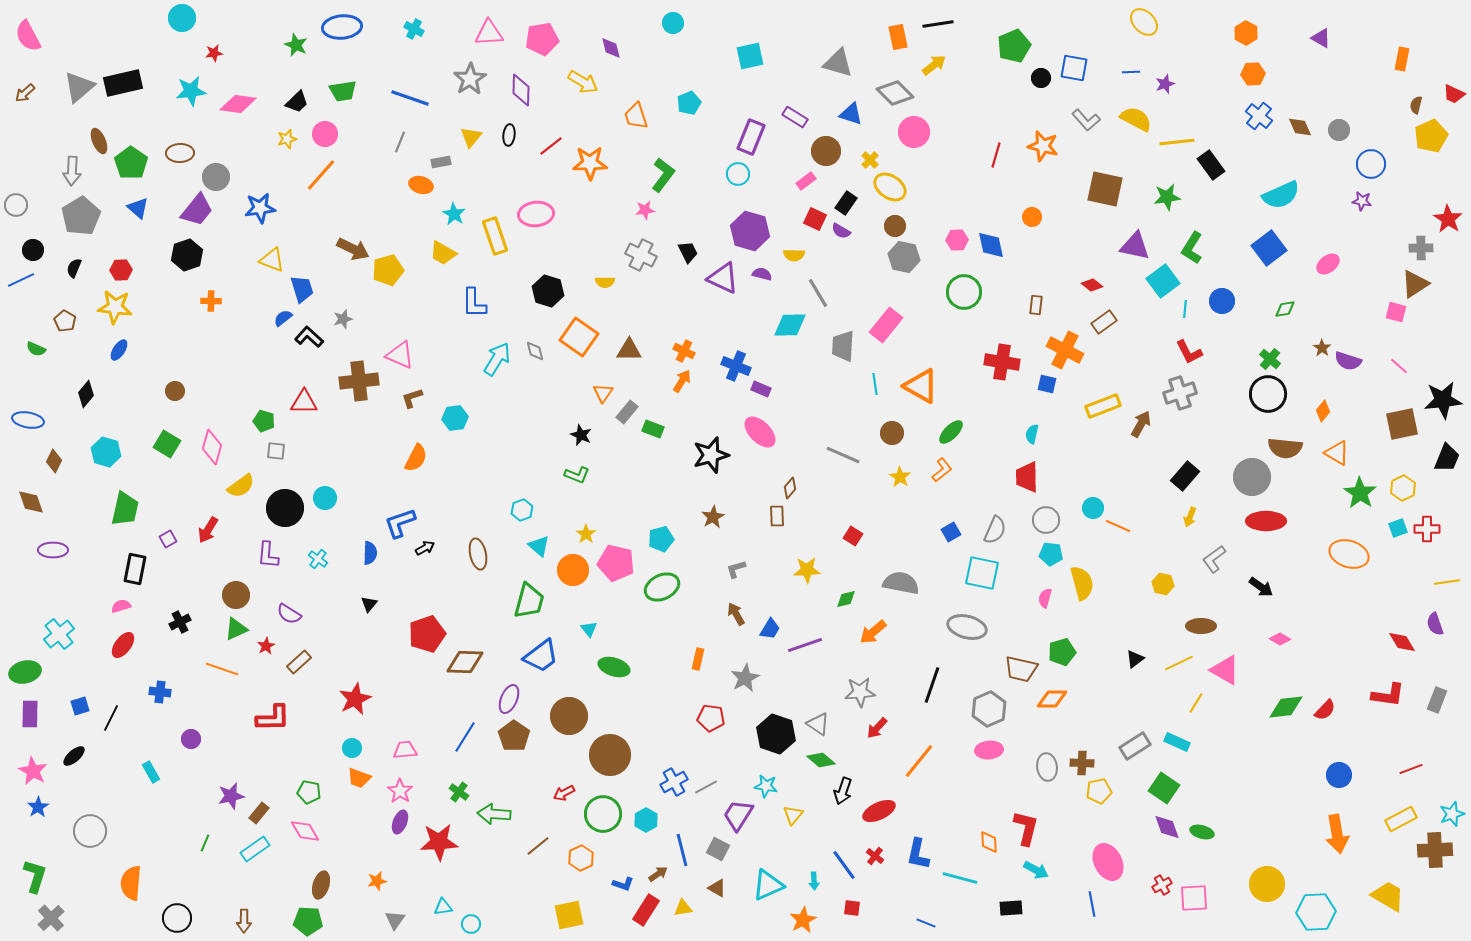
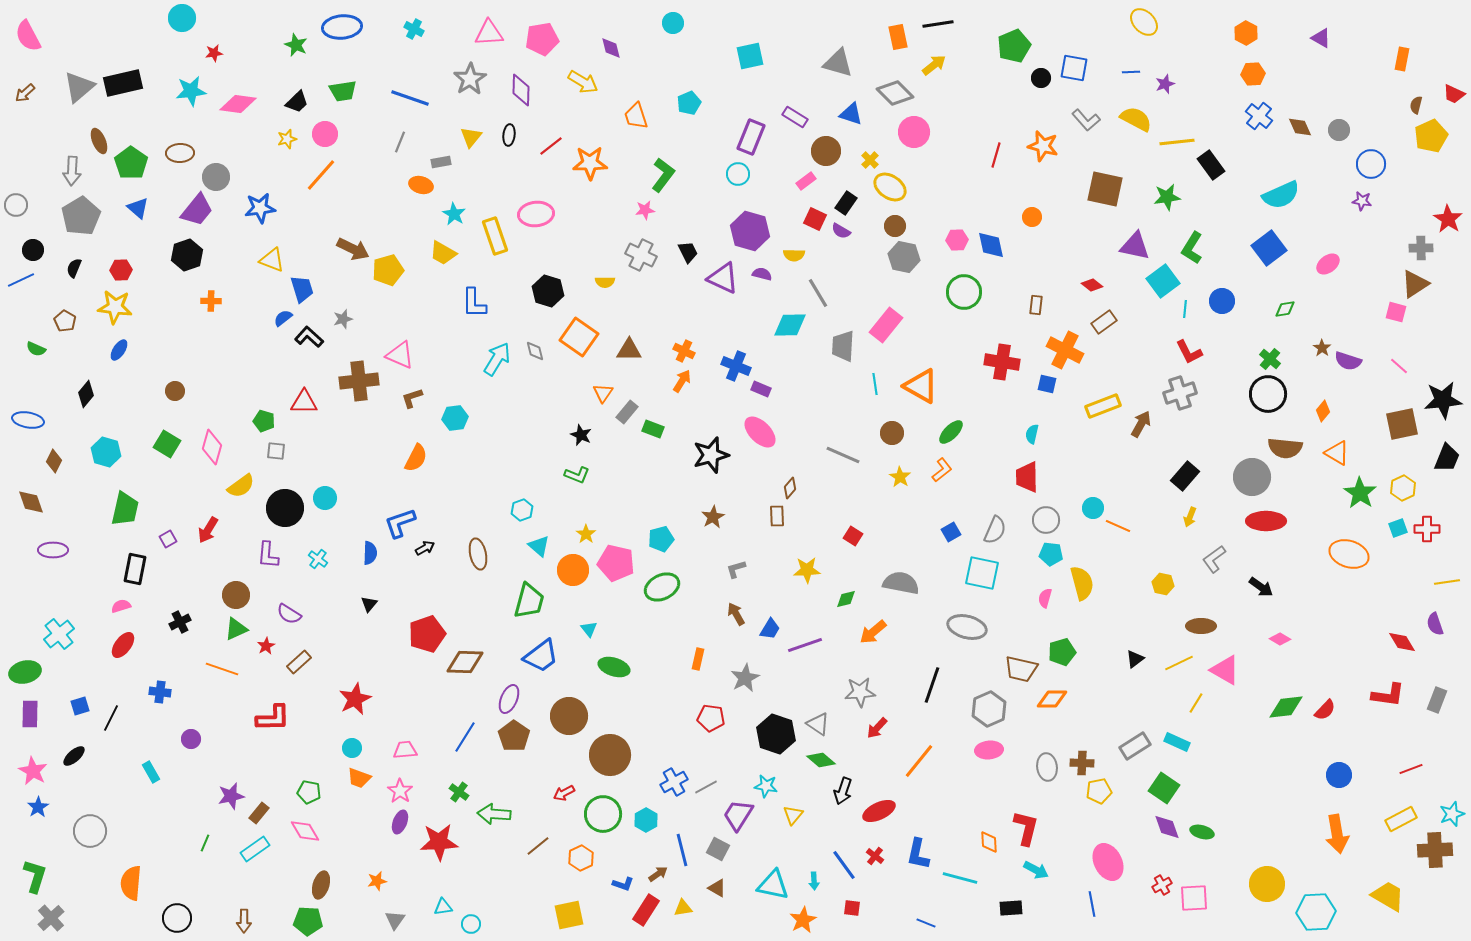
cyan triangle at (768, 885): moved 5 px right; rotated 36 degrees clockwise
